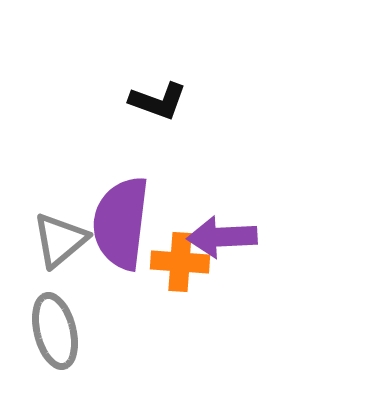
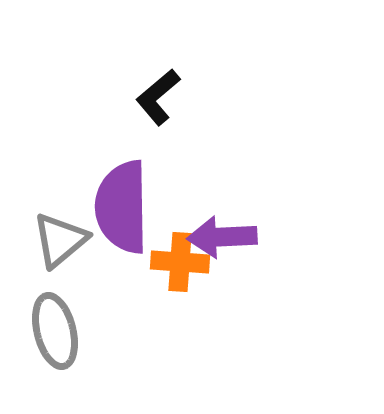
black L-shape: moved 4 px up; rotated 120 degrees clockwise
purple semicircle: moved 1 px right, 16 px up; rotated 8 degrees counterclockwise
